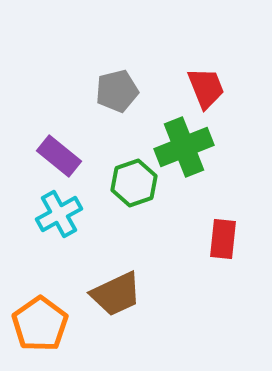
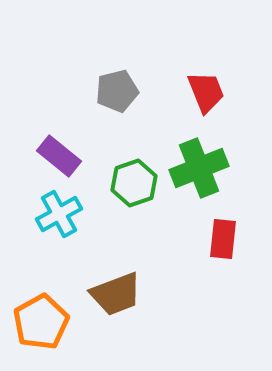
red trapezoid: moved 4 px down
green cross: moved 15 px right, 21 px down
brown trapezoid: rotated 4 degrees clockwise
orange pentagon: moved 1 px right, 2 px up; rotated 6 degrees clockwise
